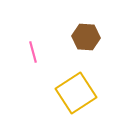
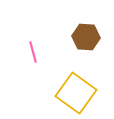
yellow square: rotated 21 degrees counterclockwise
